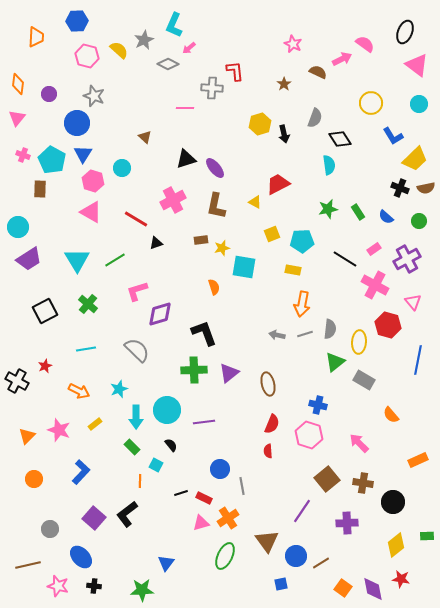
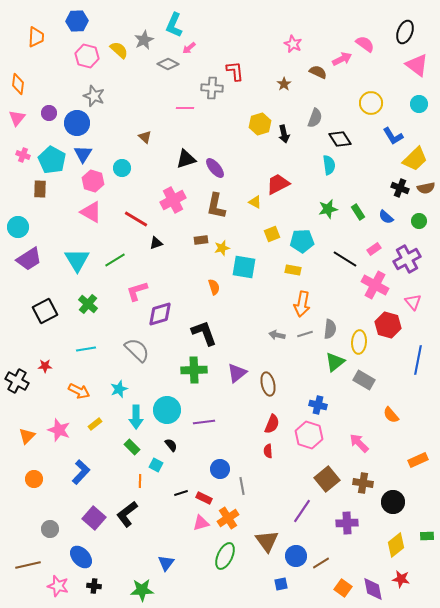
purple circle at (49, 94): moved 19 px down
red star at (45, 366): rotated 24 degrees clockwise
purple triangle at (229, 373): moved 8 px right
